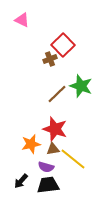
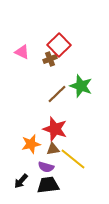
pink triangle: moved 32 px down
red square: moved 4 px left
